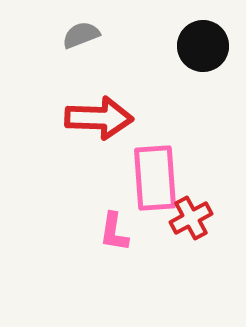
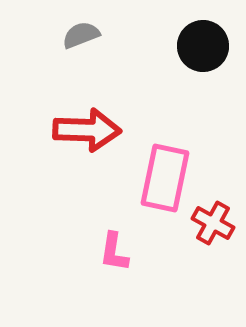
red arrow: moved 12 px left, 12 px down
pink rectangle: moved 10 px right; rotated 16 degrees clockwise
red cross: moved 22 px right, 5 px down; rotated 33 degrees counterclockwise
pink L-shape: moved 20 px down
